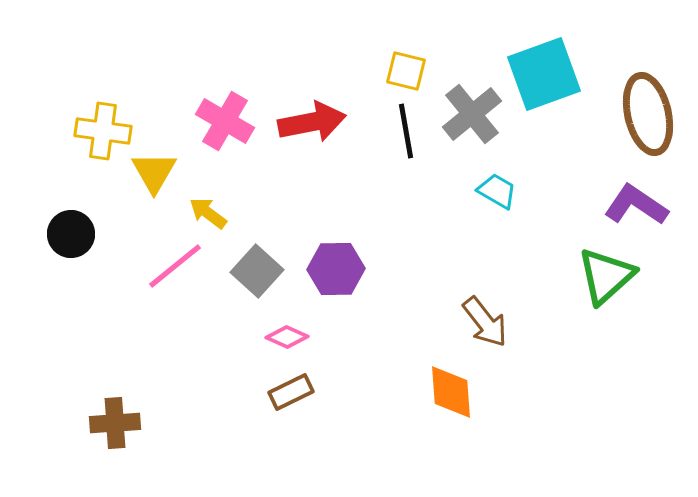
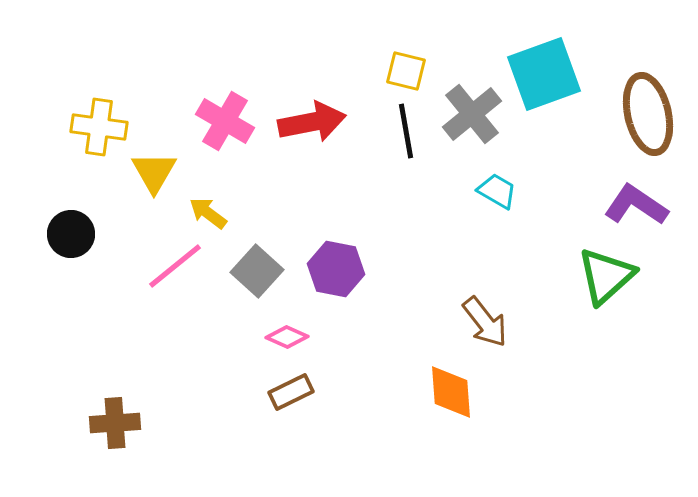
yellow cross: moved 4 px left, 4 px up
purple hexagon: rotated 12 degrees clockwise
